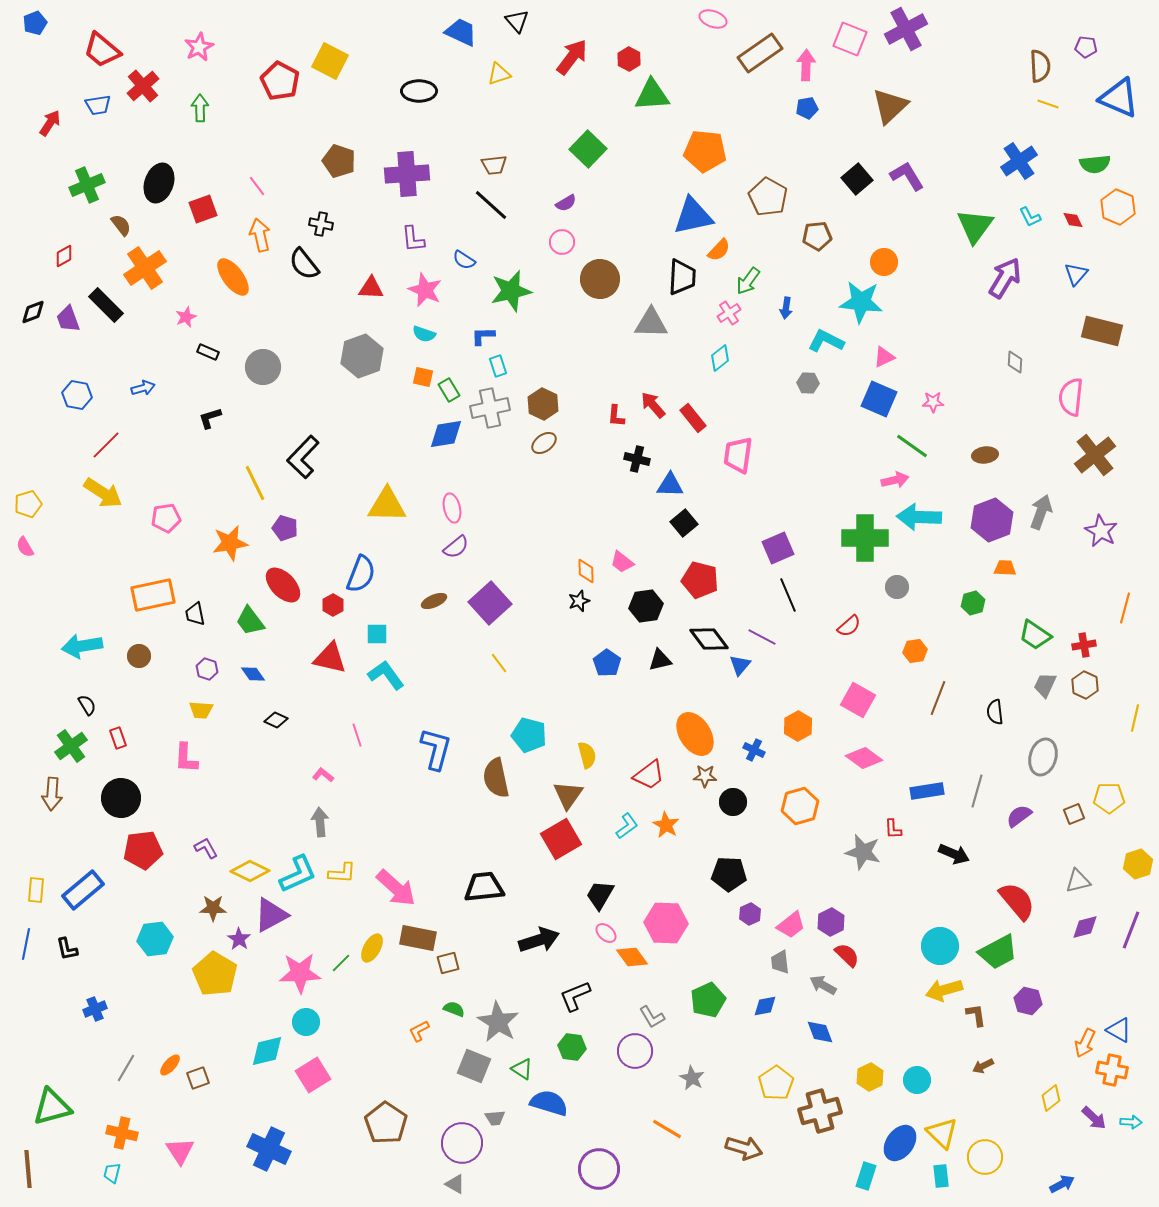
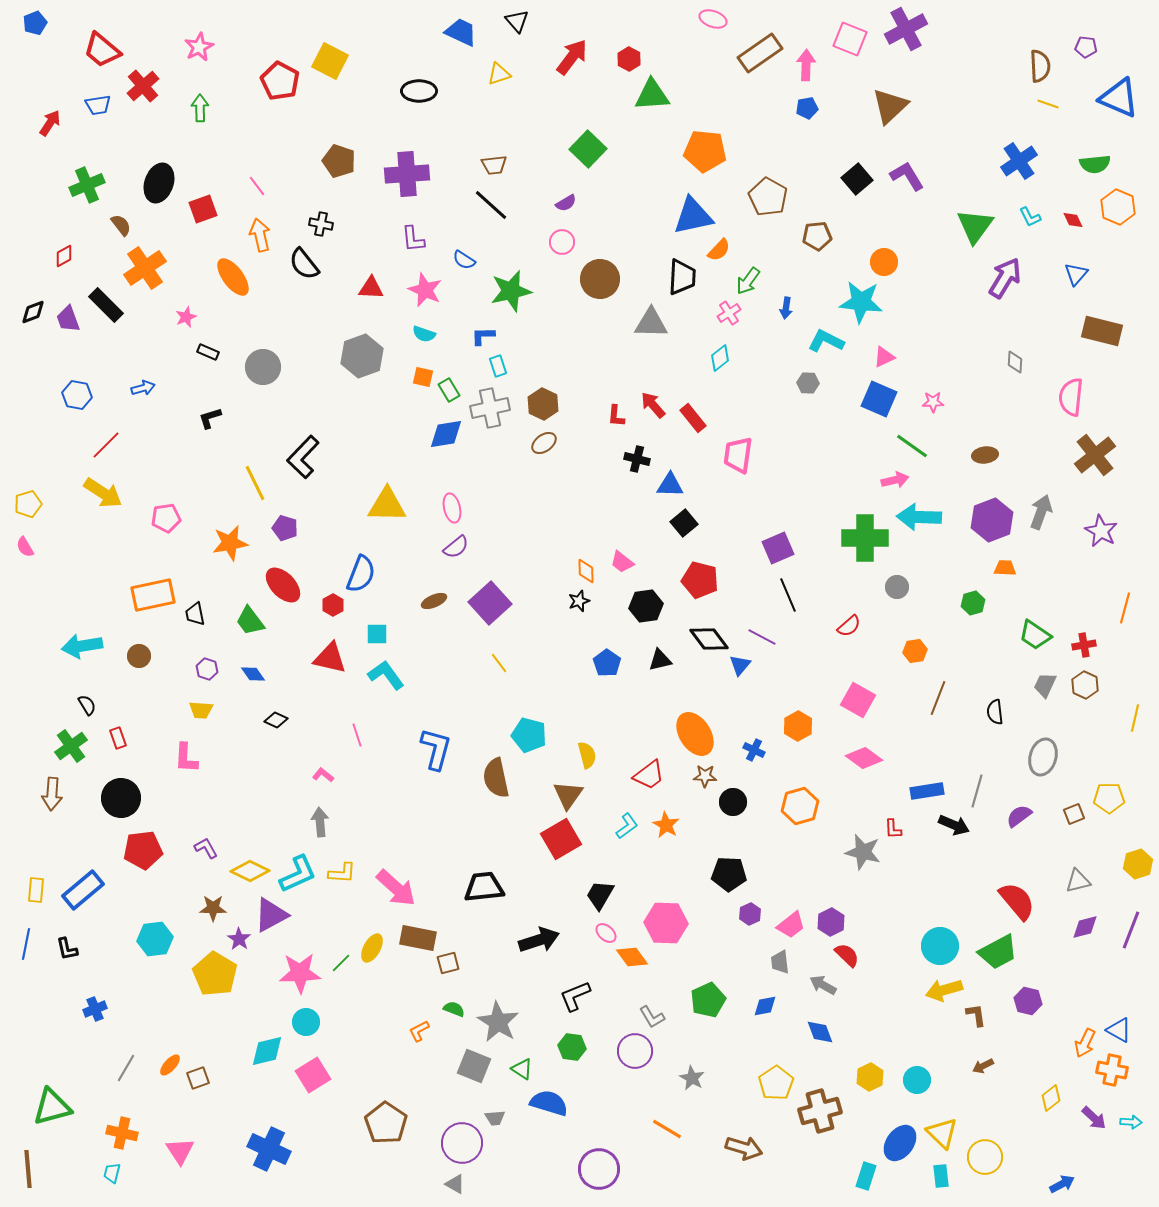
black arrow at (954, 854): moved 29 px up
